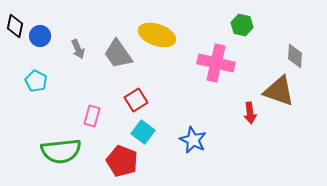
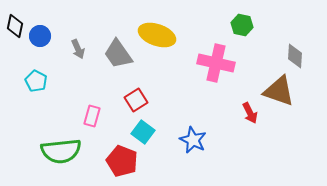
red arrow: rotated 20 degrees counterclockwise
